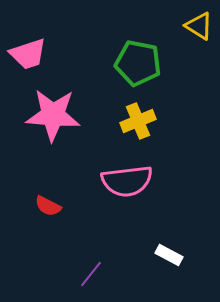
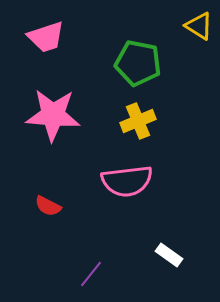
pink trapezoid: moved 18 px right, 17 px up
white rectangle: rotated 8 degrees clockwise
